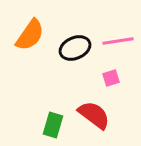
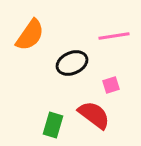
pink line: moved 4 px left, 5 px up
black ellipse: moved 3 px left, 15 px down
pink square: moved 7 px down
